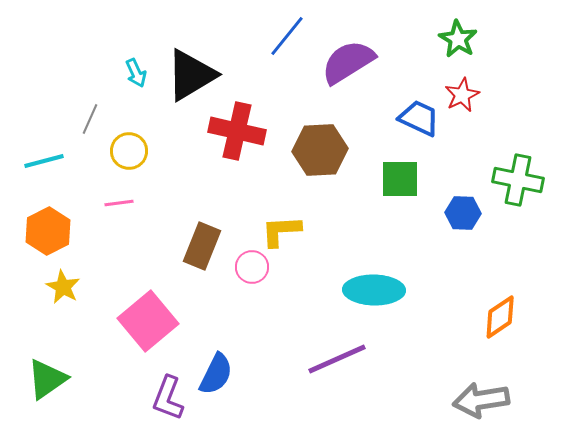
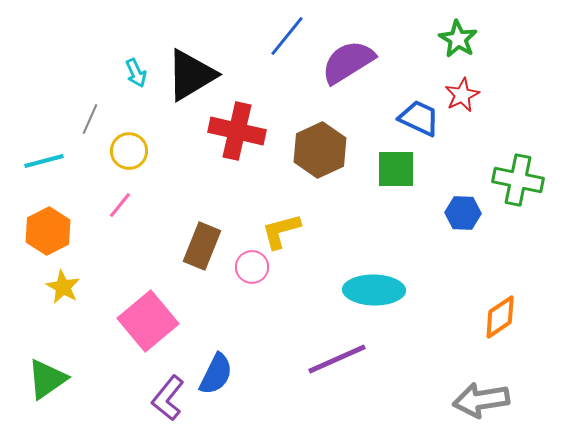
brown hexagon: rotated 22 degrees counterclockwise
green square: moved 4 px left, 10 px up
pink line: moved 1 px right, 2 px down; rotated 44 degrees counterclockwise
yellow L-shape: rotated 12 degrees counterclockwise
purple L-shape: rotated 18 degrees clockwise
